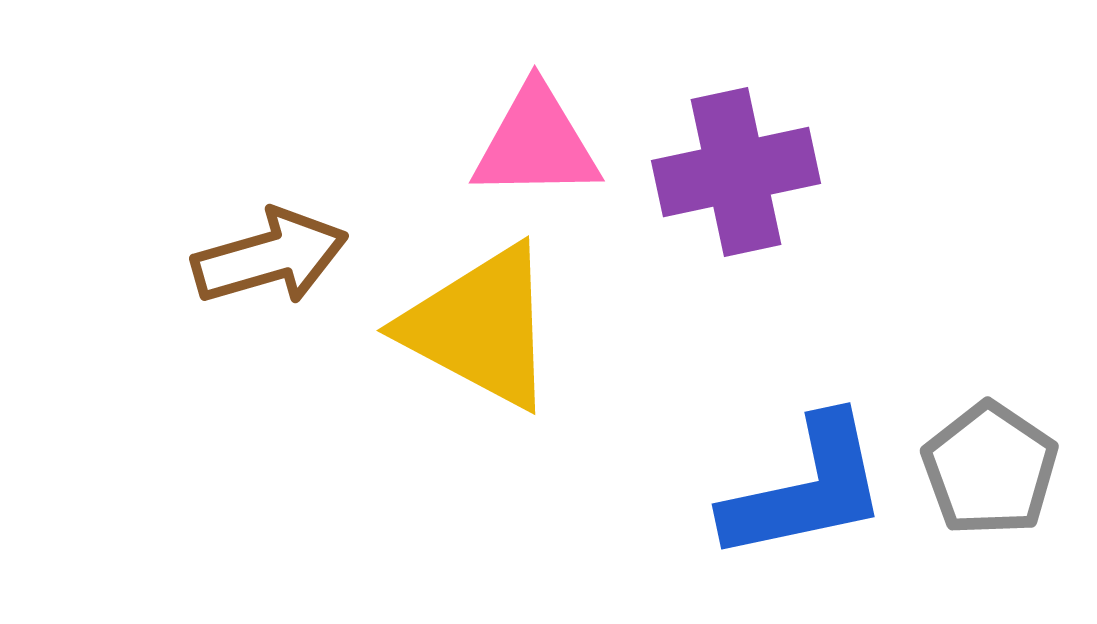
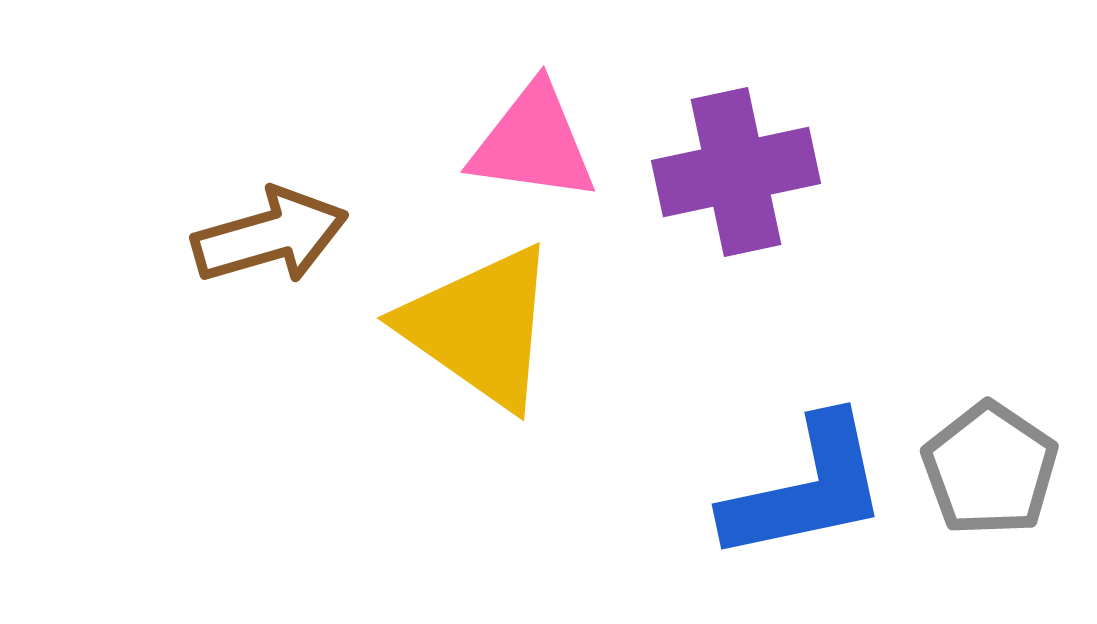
pink triangle: moved 3 px left; rotated 9 degrees clockwise
brown arrow: moved 21 px up
yellow triangle: rotated 7 degrees clockwise
